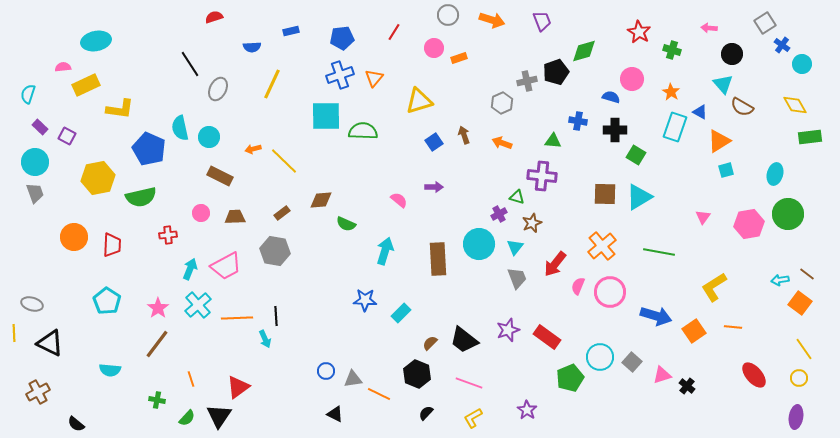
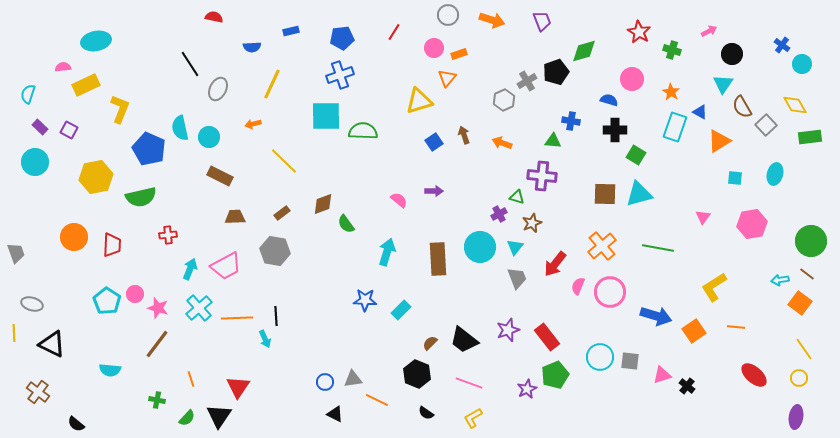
red semicircle at (214, 17): rotated 30 degrees clockwise
gray square at (765, 23): moved 1 px right, 102 px down; rotated 10 degrees counterclockwise
pink arrow at (709, 28): moved 3 px down; rotated 147 degrees clockwise
orange rectangle at (459, 58): moved 4 px up
orange triangle at (374, 78): moved 73 px right
gray cross at (527, 81): rotated 18 degrees counterclockwise
cyan triangle at (723, 84): rotated 15 degrees clockwise
blue semicircle at (611, 97): moved 2 px left, 3 px down
gray hexagon at (502, 103): moved 2 px right, 3 px up
brown semicircle at (742, 107): rotated 30 degrees clockwise
yellow L-shape at (120, 109): rotated 76 degrees counterclockwise
blue cross at (578, 121): moved 7 px left
purple square at (67, 136): moved 2 px right, 6 px up
orange arrow at (253, 149): moved 25 px up
cyan square at (726, 170): moved 9 px right, 8 px down; rotated 21 degrees clockwise
yellow hexagon at (98, 178): moved 2 px left, 1 px up
purple arrow at (434, 187): moved 4 px down
gray trapezoid at (35, 193): moved 19 px left, 60 px down
cyan triangle at (639, 197): moved 3 px up; rotated 16 degrees clockwise
brown diamond at (321, 200): moved 2 px right, 4 px down; rotated 15 degrees counterclockwise
pink circle at (201, 213): moved 66 px left, 81 px down
green circle at (788, 214): moved 23 px right, 27 px down
green semicircle at (346, 224): rotated 30 degrees clockwise
pink hexagon at (749, 224): moved 3 px right
cyan circle at (479, 244): moved 1 px right, 3 px down
cyan arrow at (385, 251): moved 2 px right, 1 px down
green line at (659, 252): moved 1 px left, 4 px up
cyan cross at (198, 305): moved 1 px right, 3 px down
pink star at (158, 308): rotated 20 degrees counterclockwise
cyan rectangle at (401, 313): moved 3 px up
orange line at (733, 327): moved 3 px right
red rectangle at (547, 337): rotated 16 degrees clockwise
black triangle at (50, 343): moved 2 px right, 1 px down
gray square at (632, 362): moved 2 px left, 1 px up; rotated 36 degrees counterclockwise
blue circle at (326, 371): moved 1 px left, 11 px down
red ellipse at (754, 375): rotated 8 degrees counterclockwise
green pentagon at (570, 378): moved 15 px left, 3 px up
red triangle at (238, 387): rotated 20 degrees counterclockwise
brown cross at (38, 392): rotated 25 degrees counterclockwise
orange line at (379, 394): moved 2 px left, 6 px down
purple star at (527, 410): moved 21 px up; rotated 12 degrees clockwise
black semicircle at (426, 413): rotated 98 degrees counterclockwise
